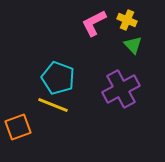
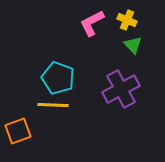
pink L-shape: moved 2 px left
yellow line: rotated 20 degrees counterclockwise
orange square: moved 4 px down
